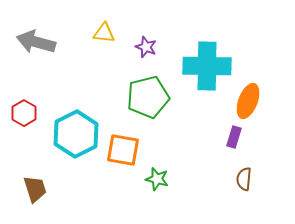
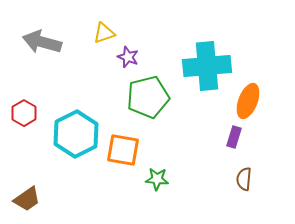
yellow triangle: rotated 25 degrees counterclockwise
gray arrow: moved 6 px right
purple star: moved 18 px left, 10 px down
cyan cross: rotated 6 degrees counterclockwise
green star: rotated 10 degrees counterclockwise
brown trapezoid: moved 8 px left, 10 px down; rotated 72 degrees clockwise
